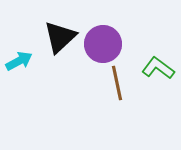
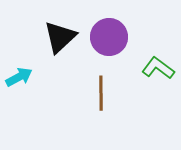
purple circle: moved 6 px right, 7 px up
cyan arrow: moved 16 px down
brown line: moved 16 px left, 10 px down; rotated 12 degrees clockwise
